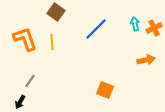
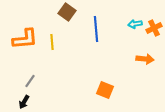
brown square: moved 11 px right
cyan arrow: rotated 88 degrees counterclockwise
blue line: rotated 50 degrees counterclockwise
orange L-shape: rotated 104 degrees clockwise
orange arrow: moved 1 px left, 1 px up; rotated 18 degrees clockwise
black arrow: moved 4 px right
